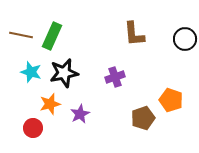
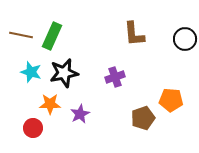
orange pentagon: rotated 15 degrees counterclockwise
orange star: rotated 15 degrees clockwise
